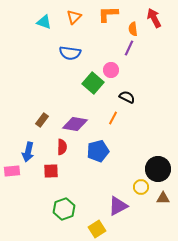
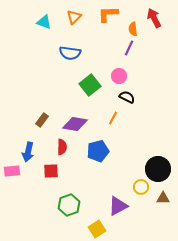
pink circle: moved 8 px right, 6 px down
green square: moved 3 px left, 2 px down; rotated 10 degrees clockwise
green hexagon: moved 5 px right, 4 px up
